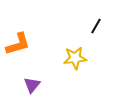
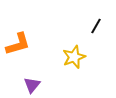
yellow star: moved 1 px left, 1 px up; rotated 15 degrees counterclockwise
